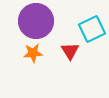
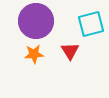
cyan square: moved 1 px left, 5 px up; rotated 12 degrees clockwise
orange star: moved 1 px right, 1 px down
